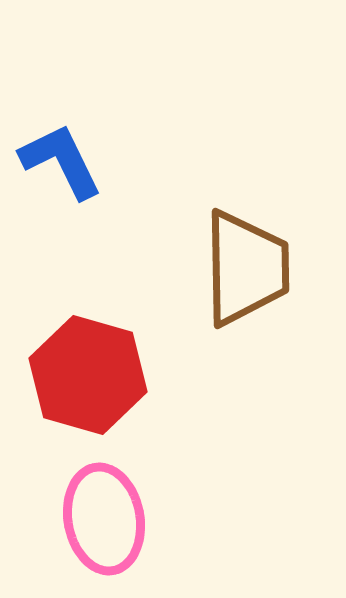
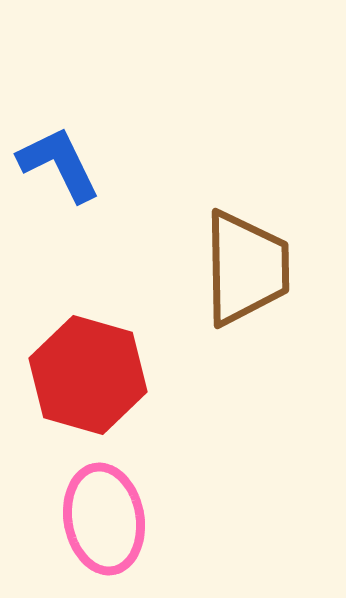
blue L-shape: moved 2 px left, 3 px down
